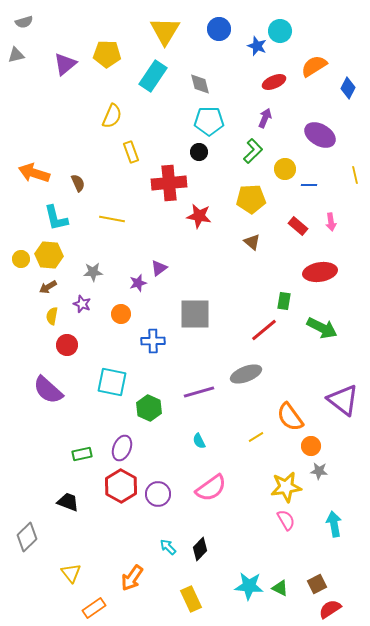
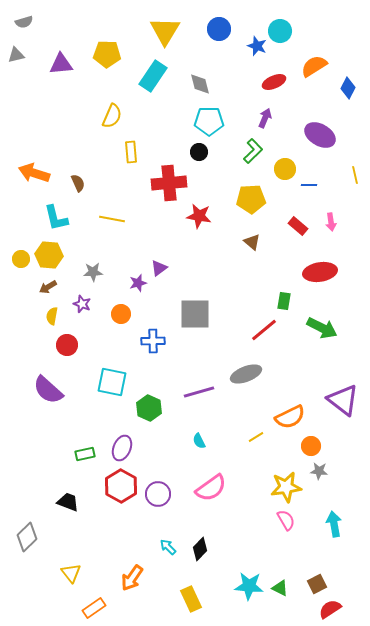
purple triangle at (65, 64): moved 4 px left; rotated 35 degrees clockwise
yellow rectangle at (131, 152): rotated 15 degrees clockwise
orange semicircle at (290, 417): rotated 80 degrees counterclockwise
green rectangle at (82, 454): moved 3 px right
